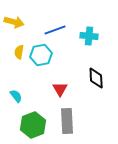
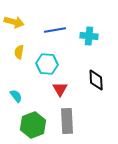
blue line: rotated 10 degrees clockwise
cyan hexagon: moved 6 px right, 9 px down; rotated 15 degrees clockwise
black diamond: moved 2 px down
